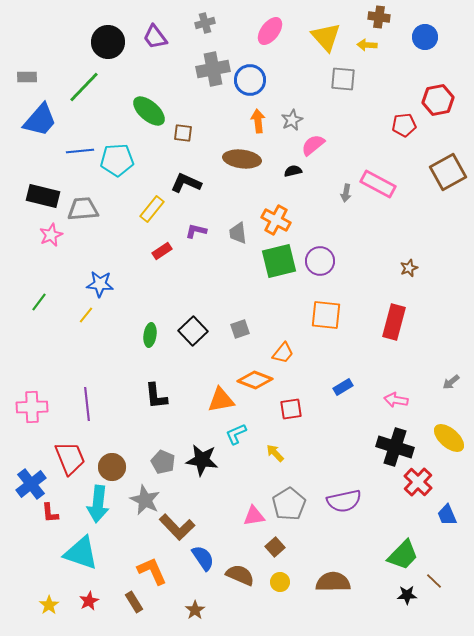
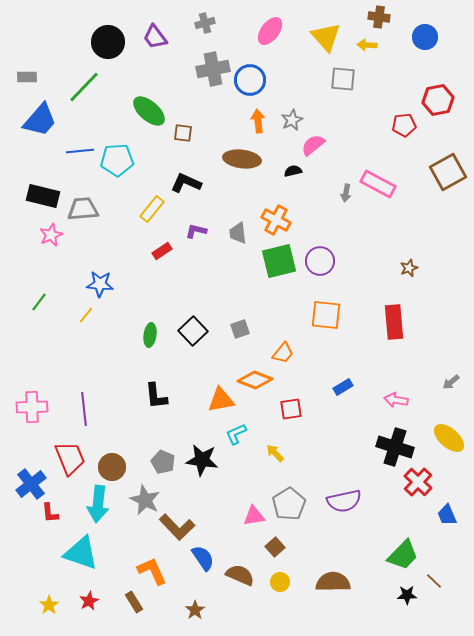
red rectangle at (394, 322): rotated 20 degrees counterclockwise
purple line at (87, 404): moved 3 px left, 5 px down
